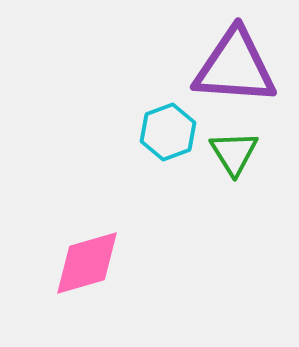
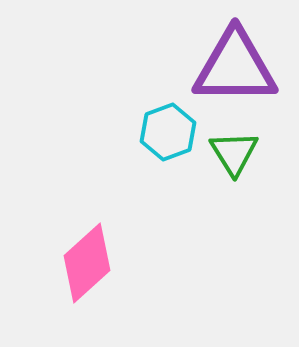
purple triangle: rotated 4 degrees counterclockwise
pink diamond: rotated 26 degrees counterclockwise
